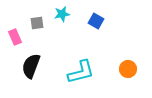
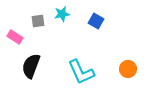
gray square: moved 1 px right, 2 px up
pink rectangle: rotated 35 degrees counterclockwise
cyan L-shape: rotated 80 degrees clockwise
